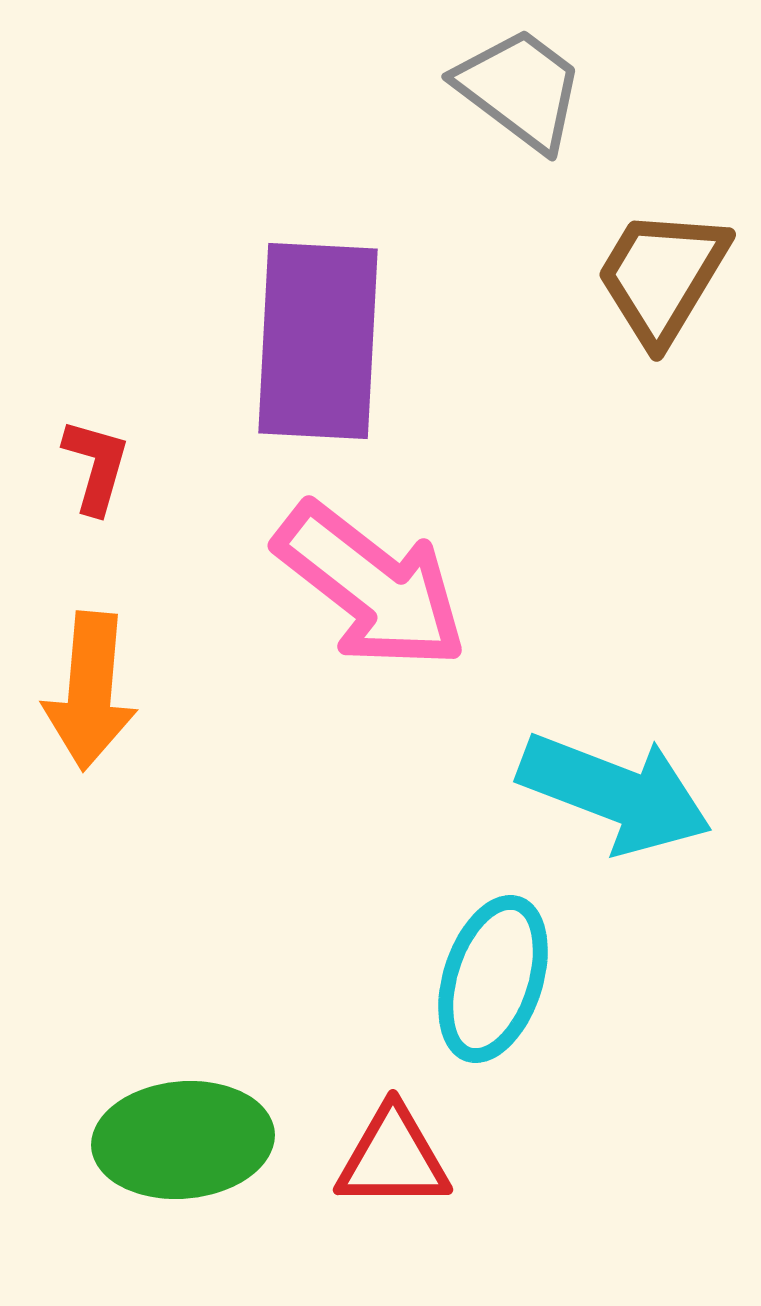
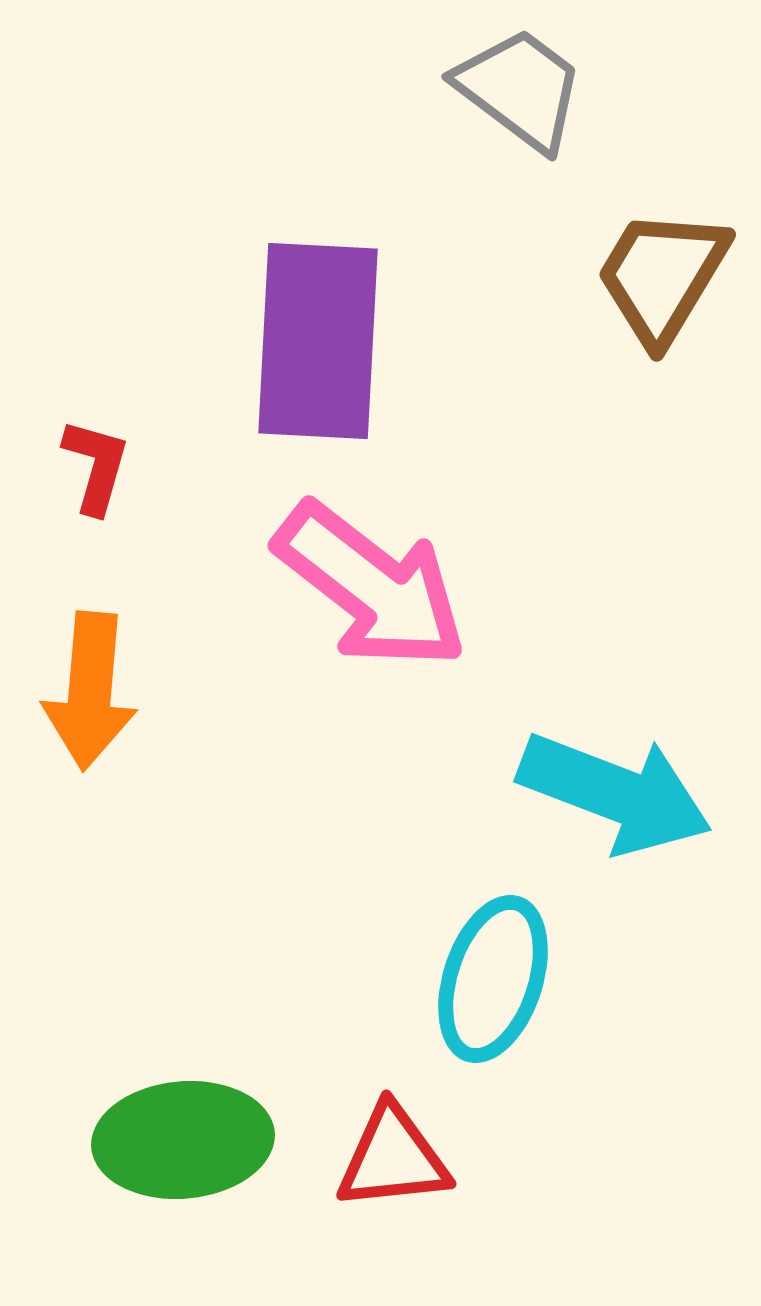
red triangle: rotated 6 degrees counterclockwise
